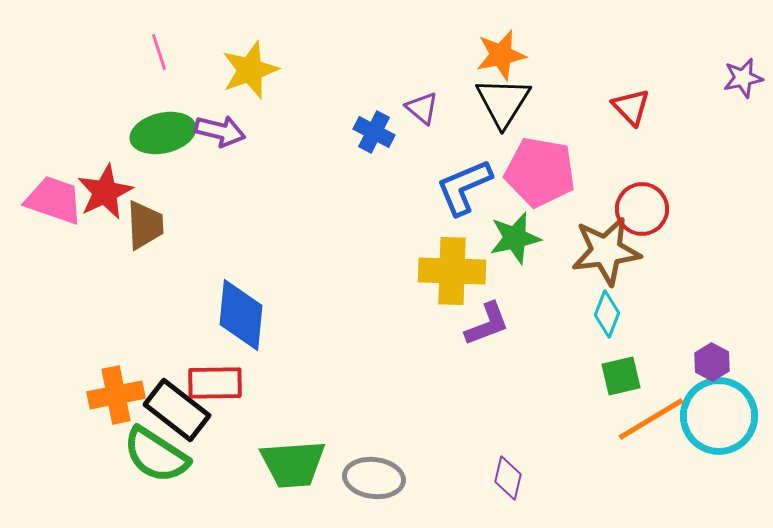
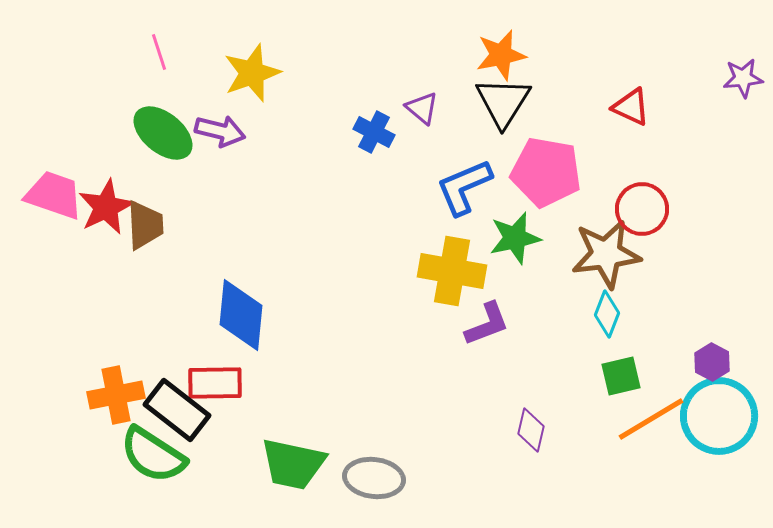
yellow star: moved 2 px right, 3 px down
purple star: rotated 6 degrees clockwise
red triangle: rotated 21 degrees counterclockwise
green ellipse: rotated 52 degrees clockwise
pink pentagon: moved 6 px right
red star: moved 1 px right, 15 px down
pink trapezoid: moved 5 px up
brown star: moved 3 px down
yellow cross: rotated 8 degrees clockwise
green semicircle: moved 3 px left
green trapezoid: rotated 16 degrees clockwise
purple diamond: moved 23 px right, 48 px up
